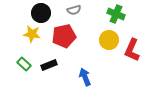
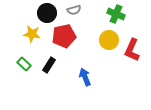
black circle: moved 6 px right
black rectangle: rotated 35 degrees counterclockwise
